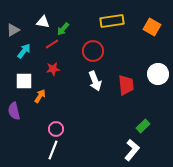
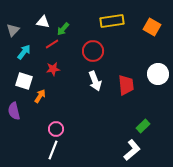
gray triangle: rotated 16 degrees counterclockwise
cyan arrow: moved 1 px down
white square: rotated 18 degrees clockwise
white L-shape: rotated 10 degrees clockwise
